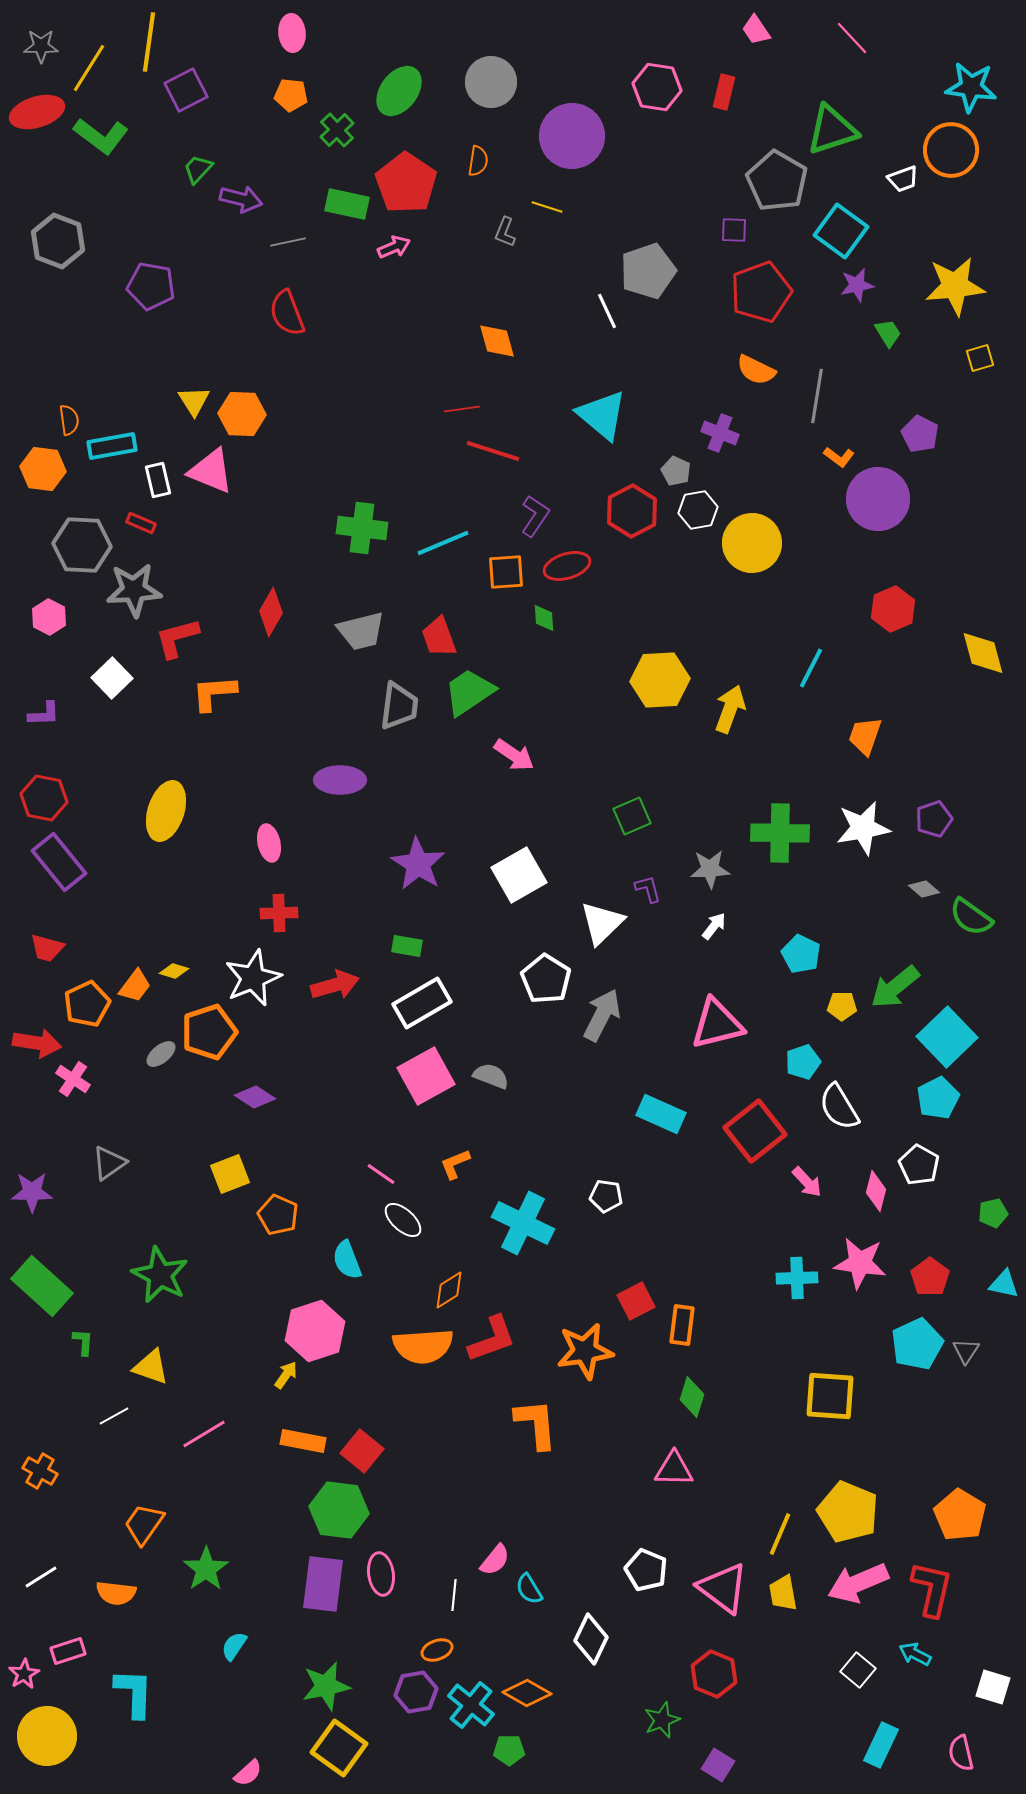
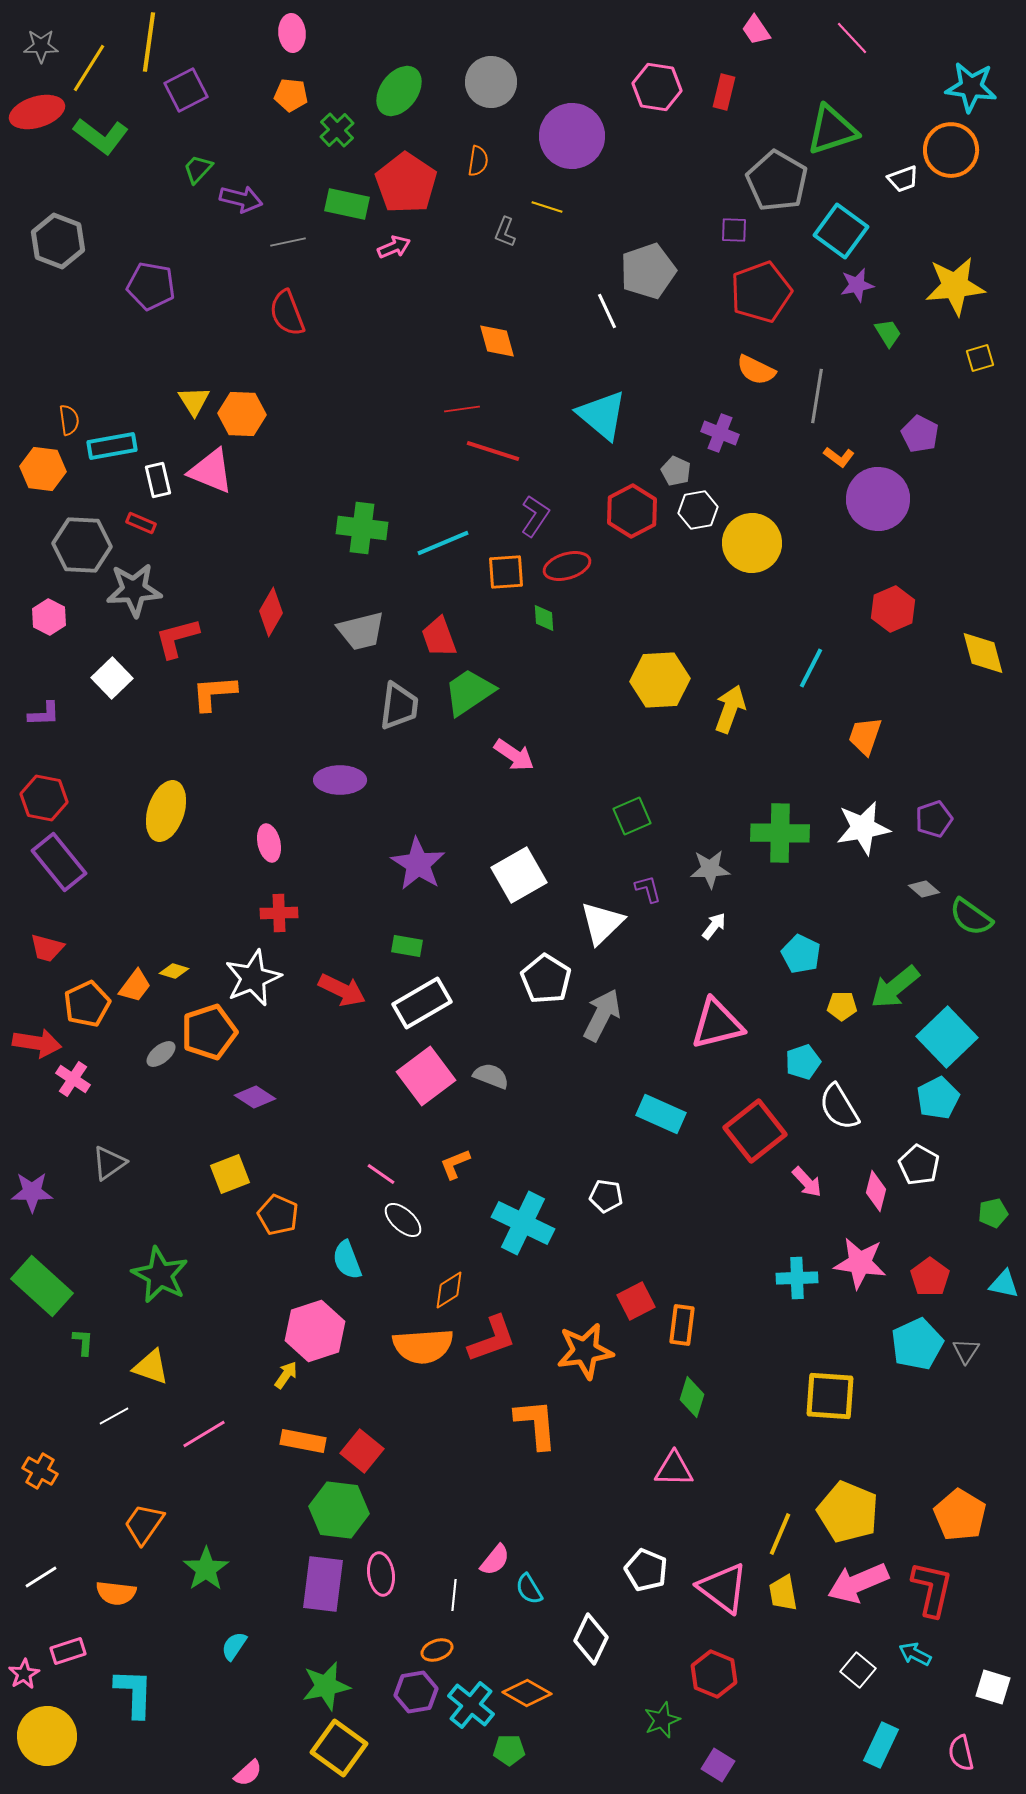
red arrow at (335, 985): moved 7 px right, 5 px down; rotated 42 degrees clockwise
pink square at (426, 1076): rotated 8 degrees counterclockwise
